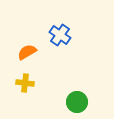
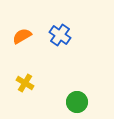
orange semicircle: moved 5 px left, 16 px up
yellow cross: rotated 24 degrees clockwise
